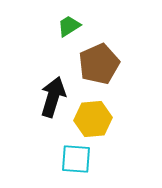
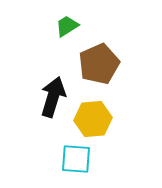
green trapezoid: moved 2 px left
